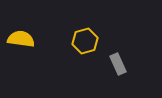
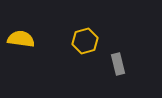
gray rectangle: rotated 10 degrees clockwise
